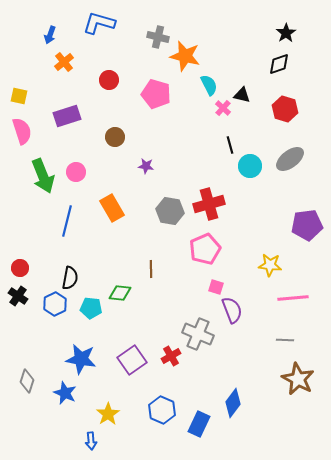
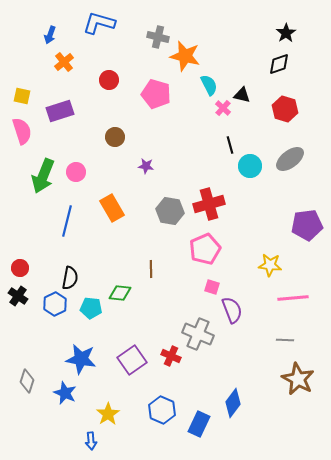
yellow square at (19, 96): moved 3 px right
purple rectangle at (67, 116): moved 7 px left, 5 px up
green arrow at (43, 176): rotated 44 degrees clockwise
pink square at (216, 287): moved 4 px left
red cross at (171, 356): rotated 36 degrees counterclockwise
